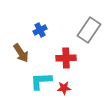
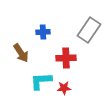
blue cross: moved 3 px right, 2 px down; rotated 24 degrees clockwise
